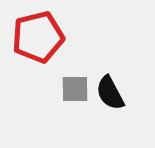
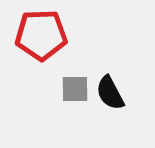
red pentagon: moved 3 px right, 2 px up; rotated 12 degrees clockwise
